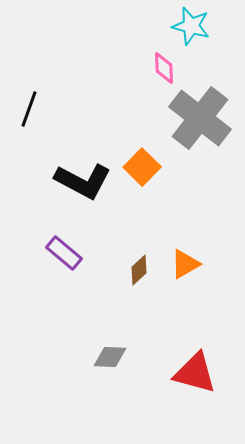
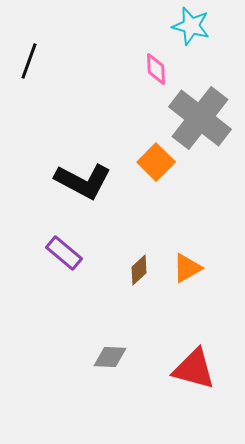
pink diamond: moved 8 px left, 1 px down
black line: moved 48 px up
orange square: moved 14 px right, 5 px up
orange triangle: moved 2 px right, 4 px down
red triangle: moved 1 px left, 4 px up
